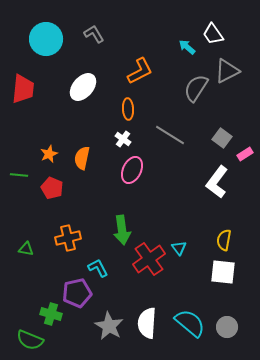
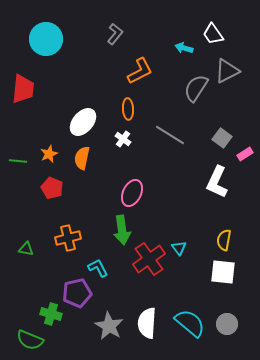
gray L-shape: moved 21 px right; rotated 70 degrees clockwise
cyan arrow: moved 3 px left, 1 px down; rotated 24 degrees counterclockwise
white ellipse: moved 35 px down
pink ellipse: moved 23 px down
green line: moved 1 px left, 14 px up
white L-shape: rotated 12 degrees counterclockwise
gray circle: moved 3 px up
